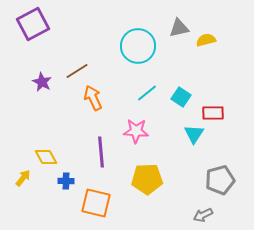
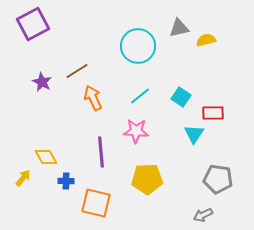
cyan line: moved 7 px left, 3 px down
gray pentagon: moved 2 px left, 1 px up; rotated 24 degrees clockwise
